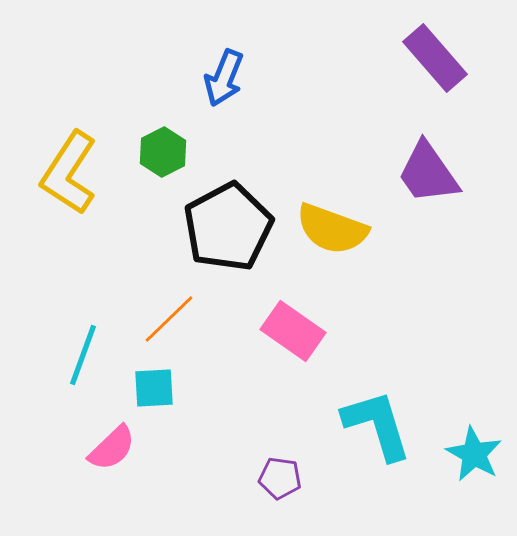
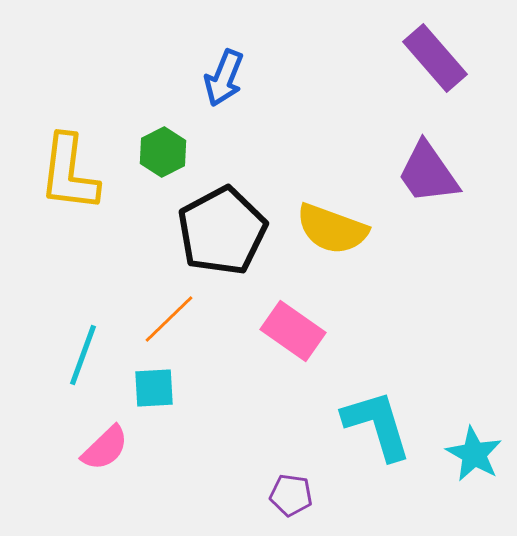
yellow L-shape: rotated 26 degrees counterclockwise
black pentagon: moved 6 px left, 4 px down
pink semicircle: moved 7 px left
purple pentagon: moved 11 px right, 17 px down
